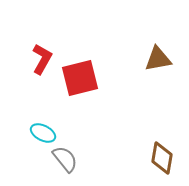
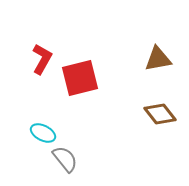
brown diamond: moved 2 px left, 44 px up; rotated 48 degrees counterclockwise
